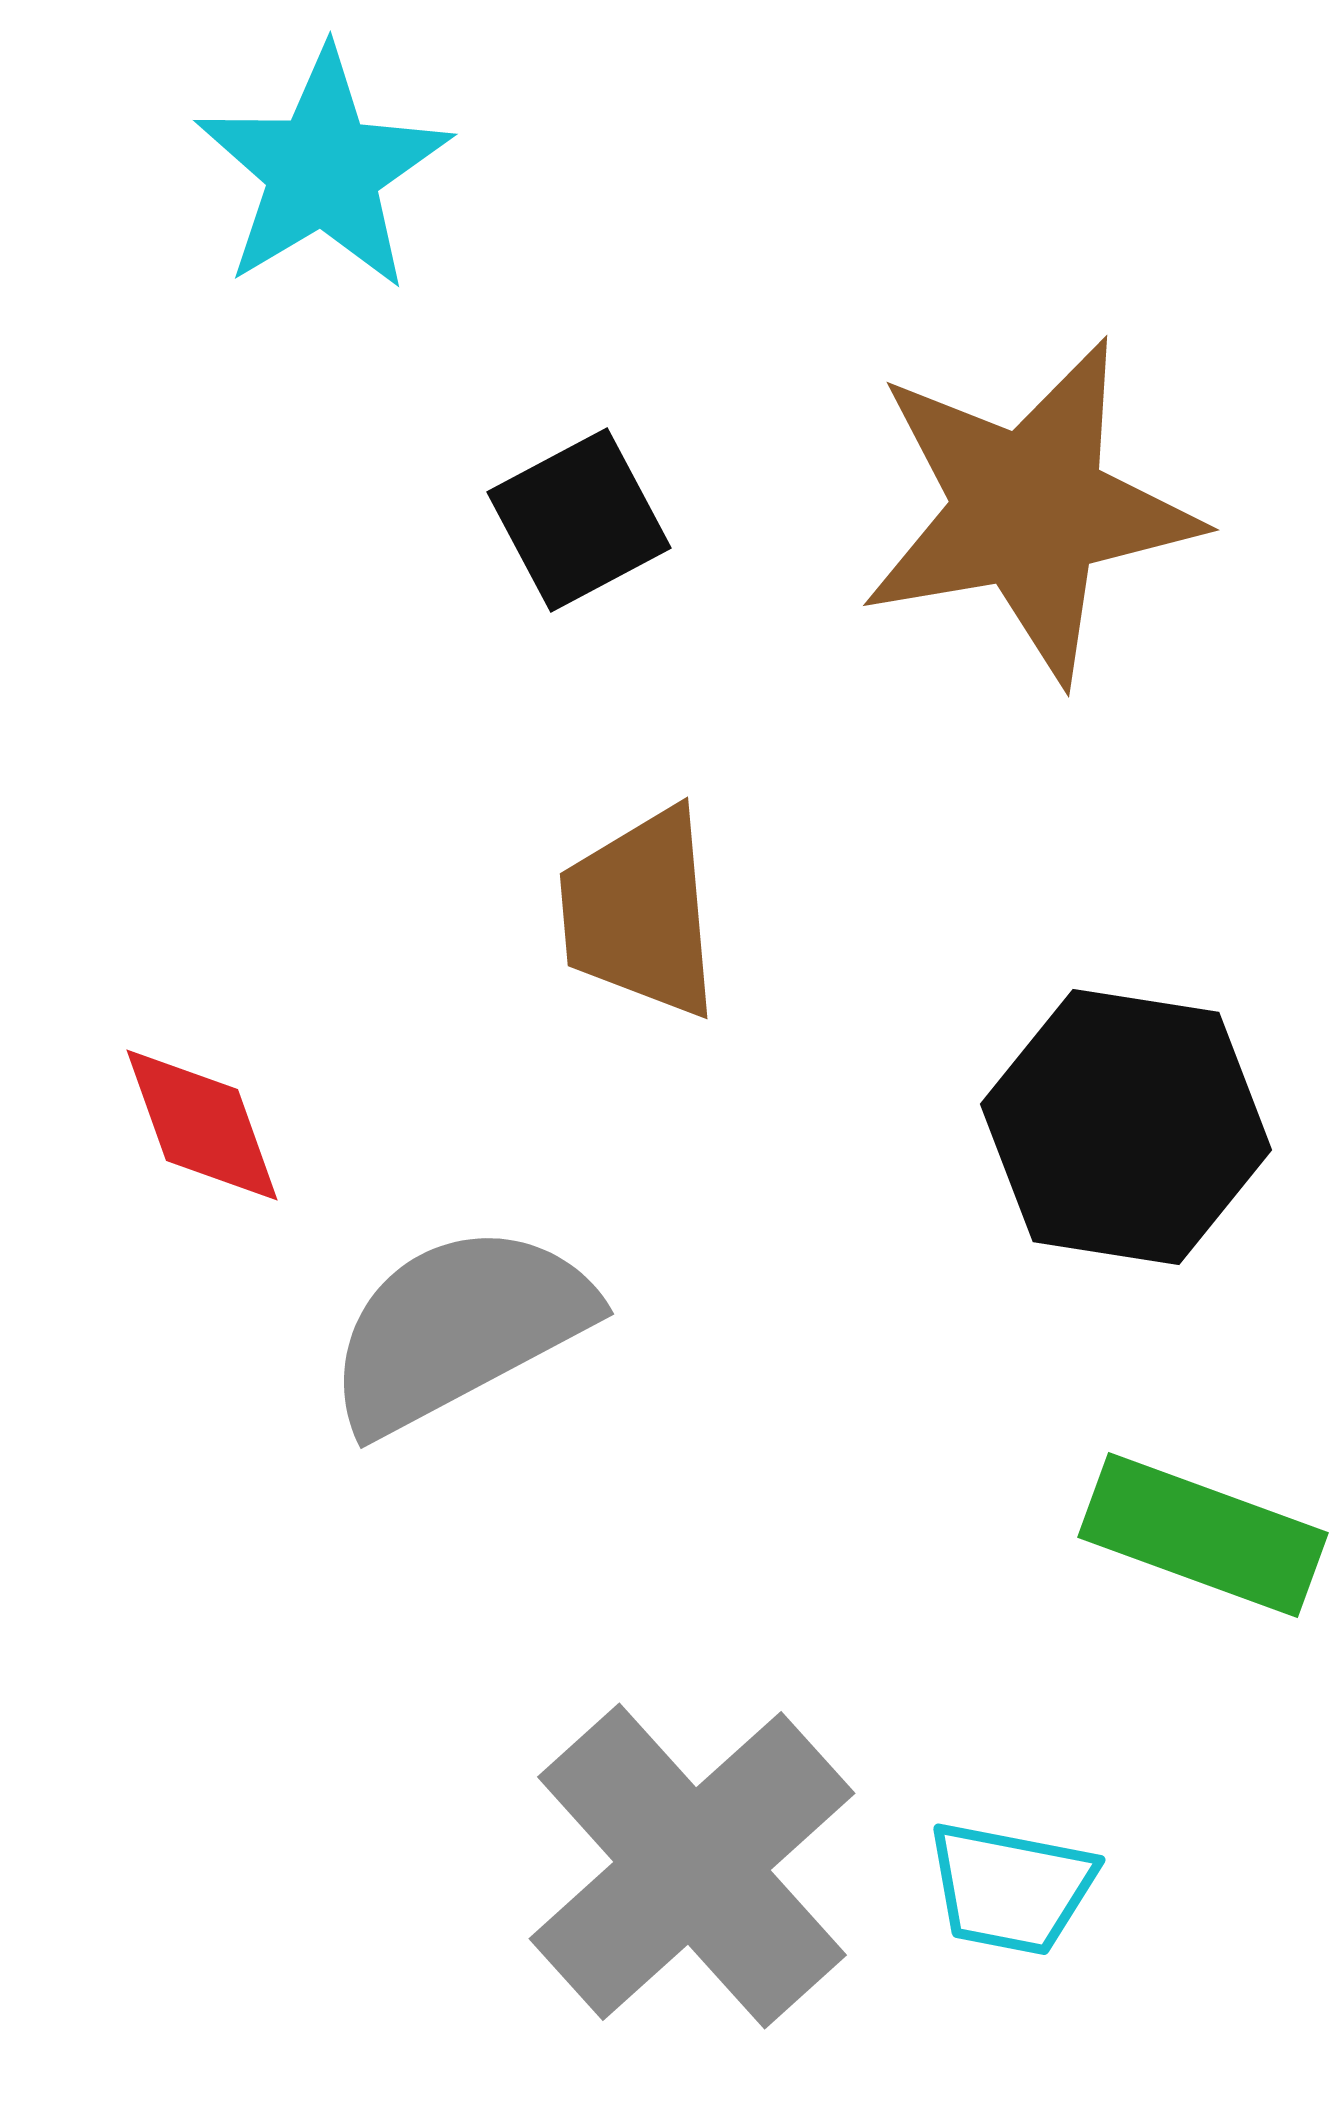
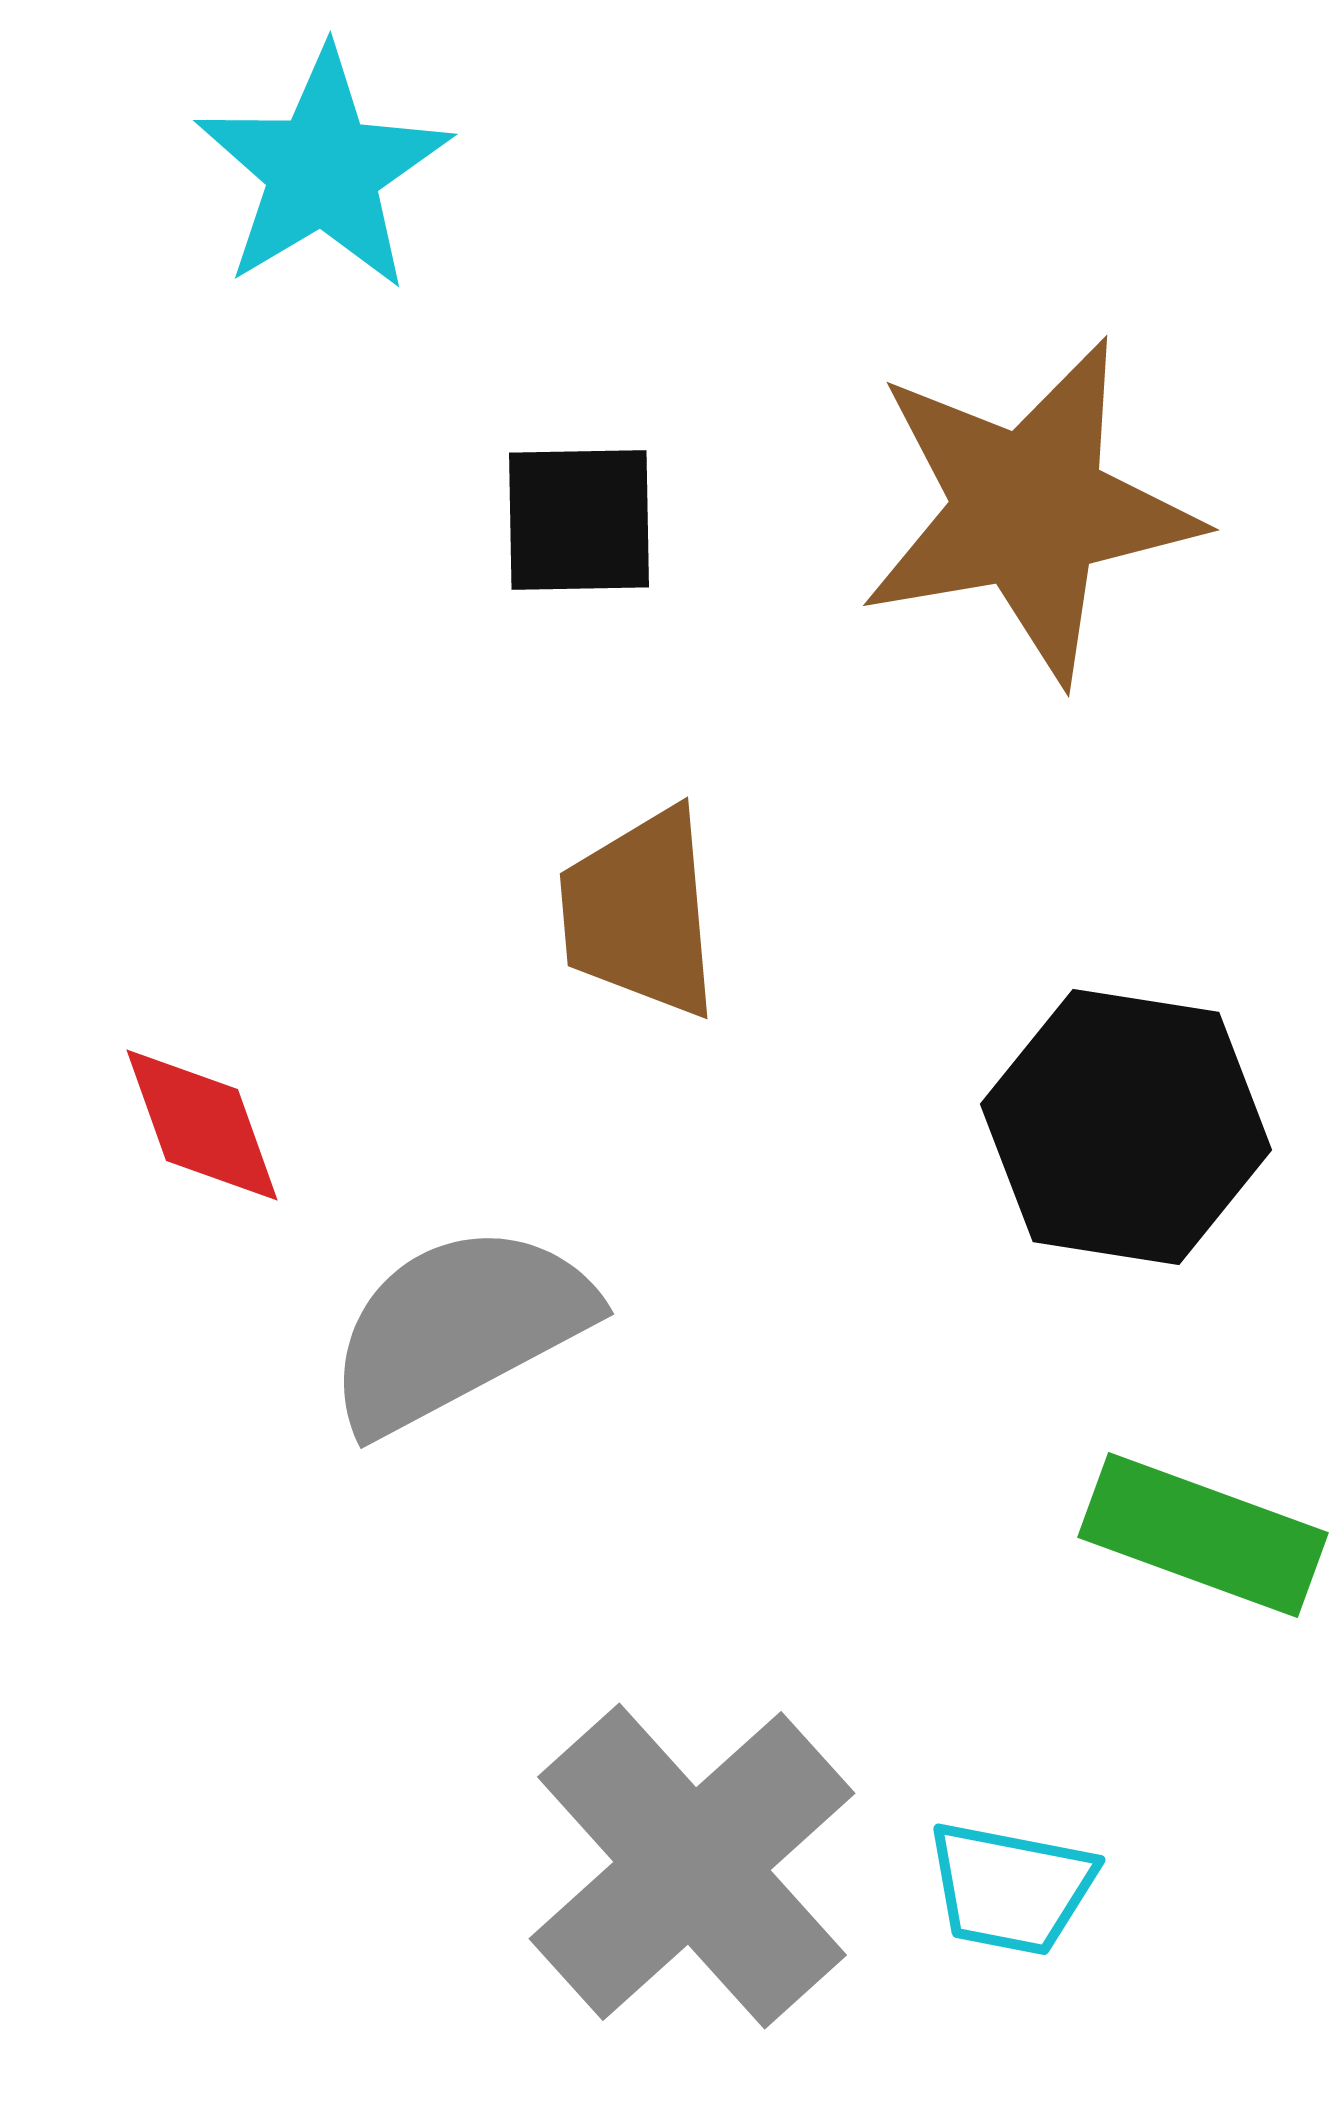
black square: rotated 27 degrees clockwise
